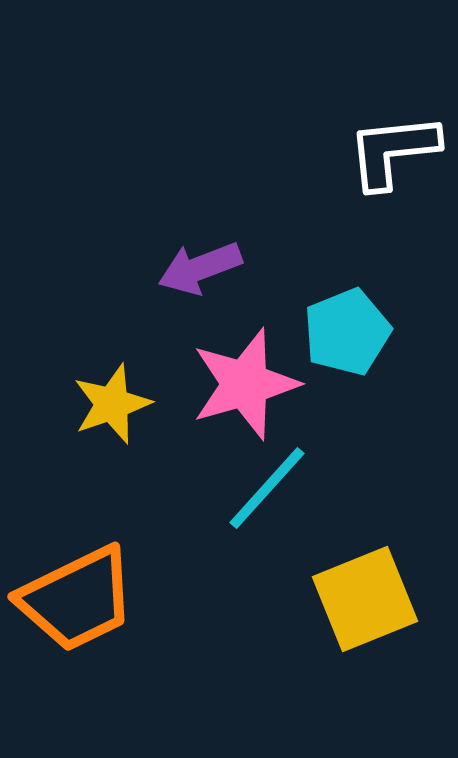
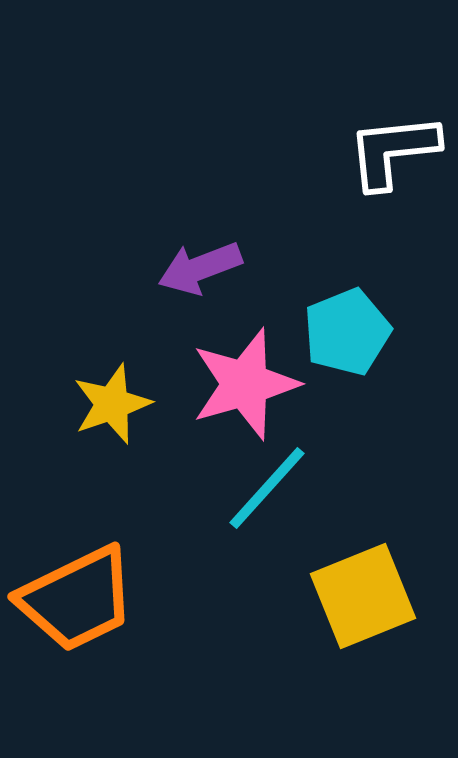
yellow square: moved 2 px left, 3 px up
